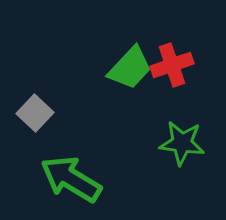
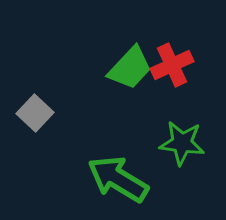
red cross: rotated 6 degrees counterclockwise
green arrow: moved 47 px right
